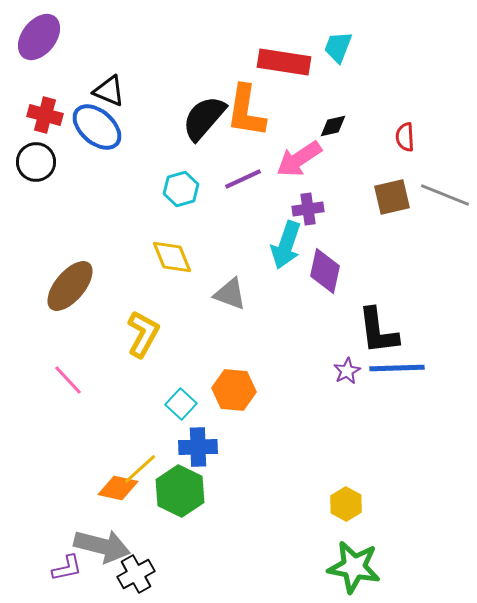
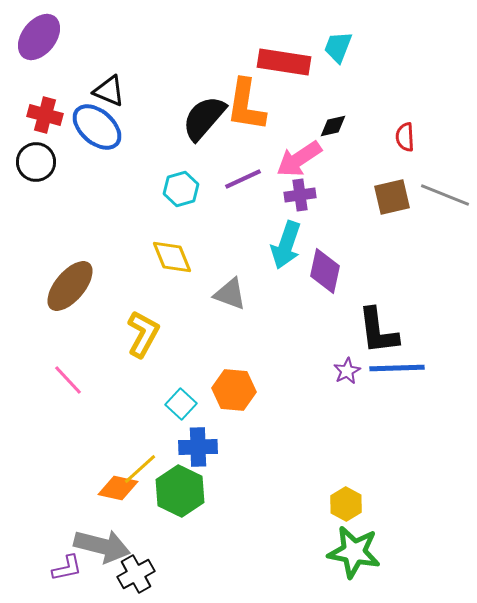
orange L-shape: moved 6 px up
purple cross: moved 8 px left, 14 px up
green star: moved 15 px up
